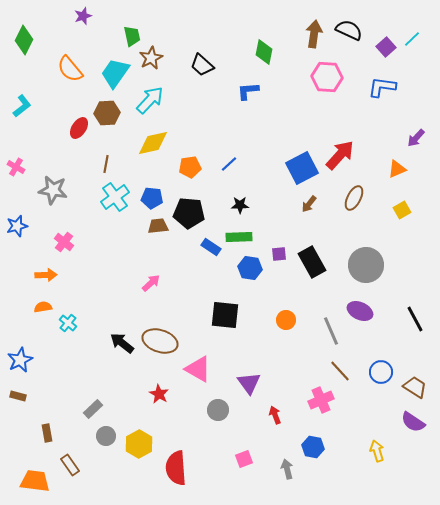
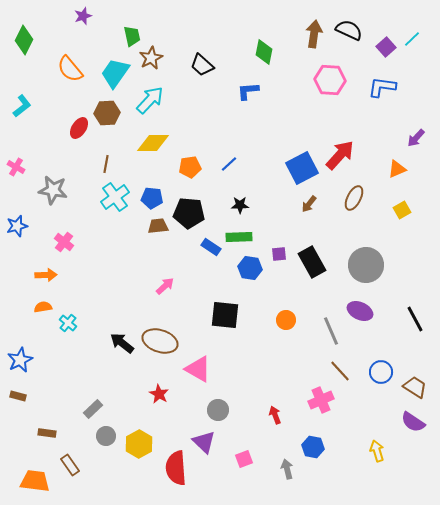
pink hexagon at (327, 77): moved 3 px right, 3 px down
yellow diamond at (153, 143): rotated 12 degrees clockwise
pink arrow at (151, 283): moved 14 px right, 3 px down
purple triangle at (249, 383): moved 45 px left, 59 px down; rotated 10 degrees counterclockwise
brown rectangle at (47, 433): rotated 72 degrees counterclockwise
